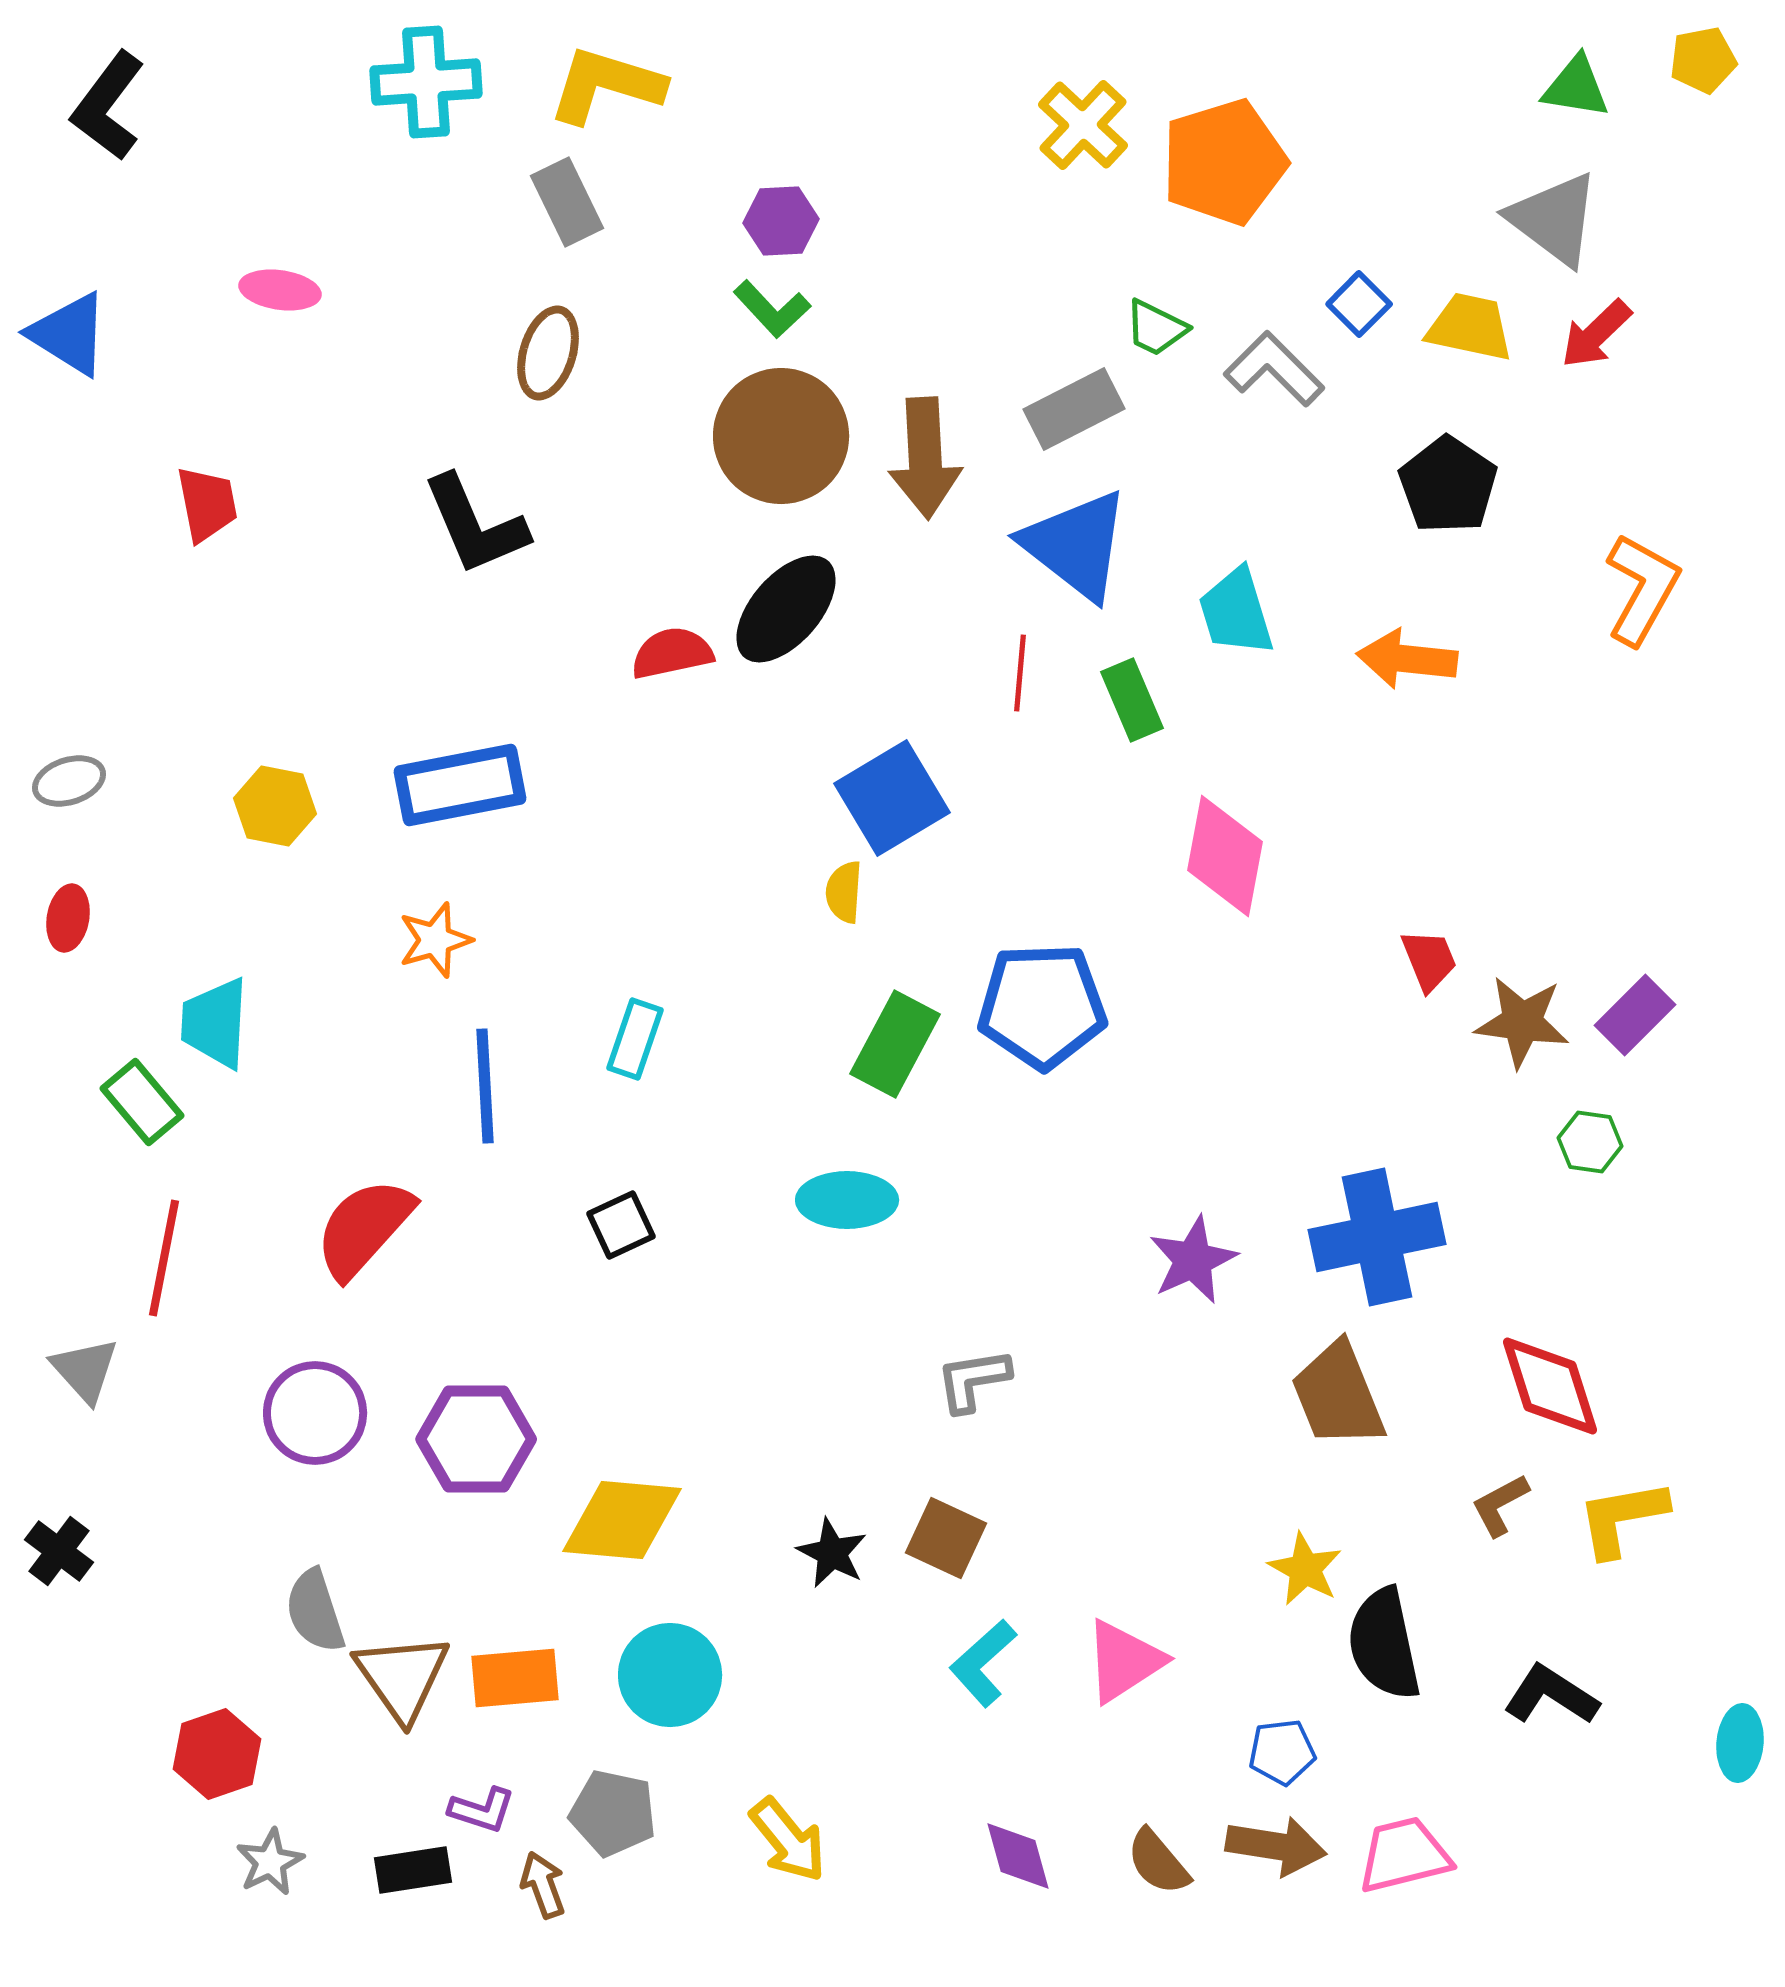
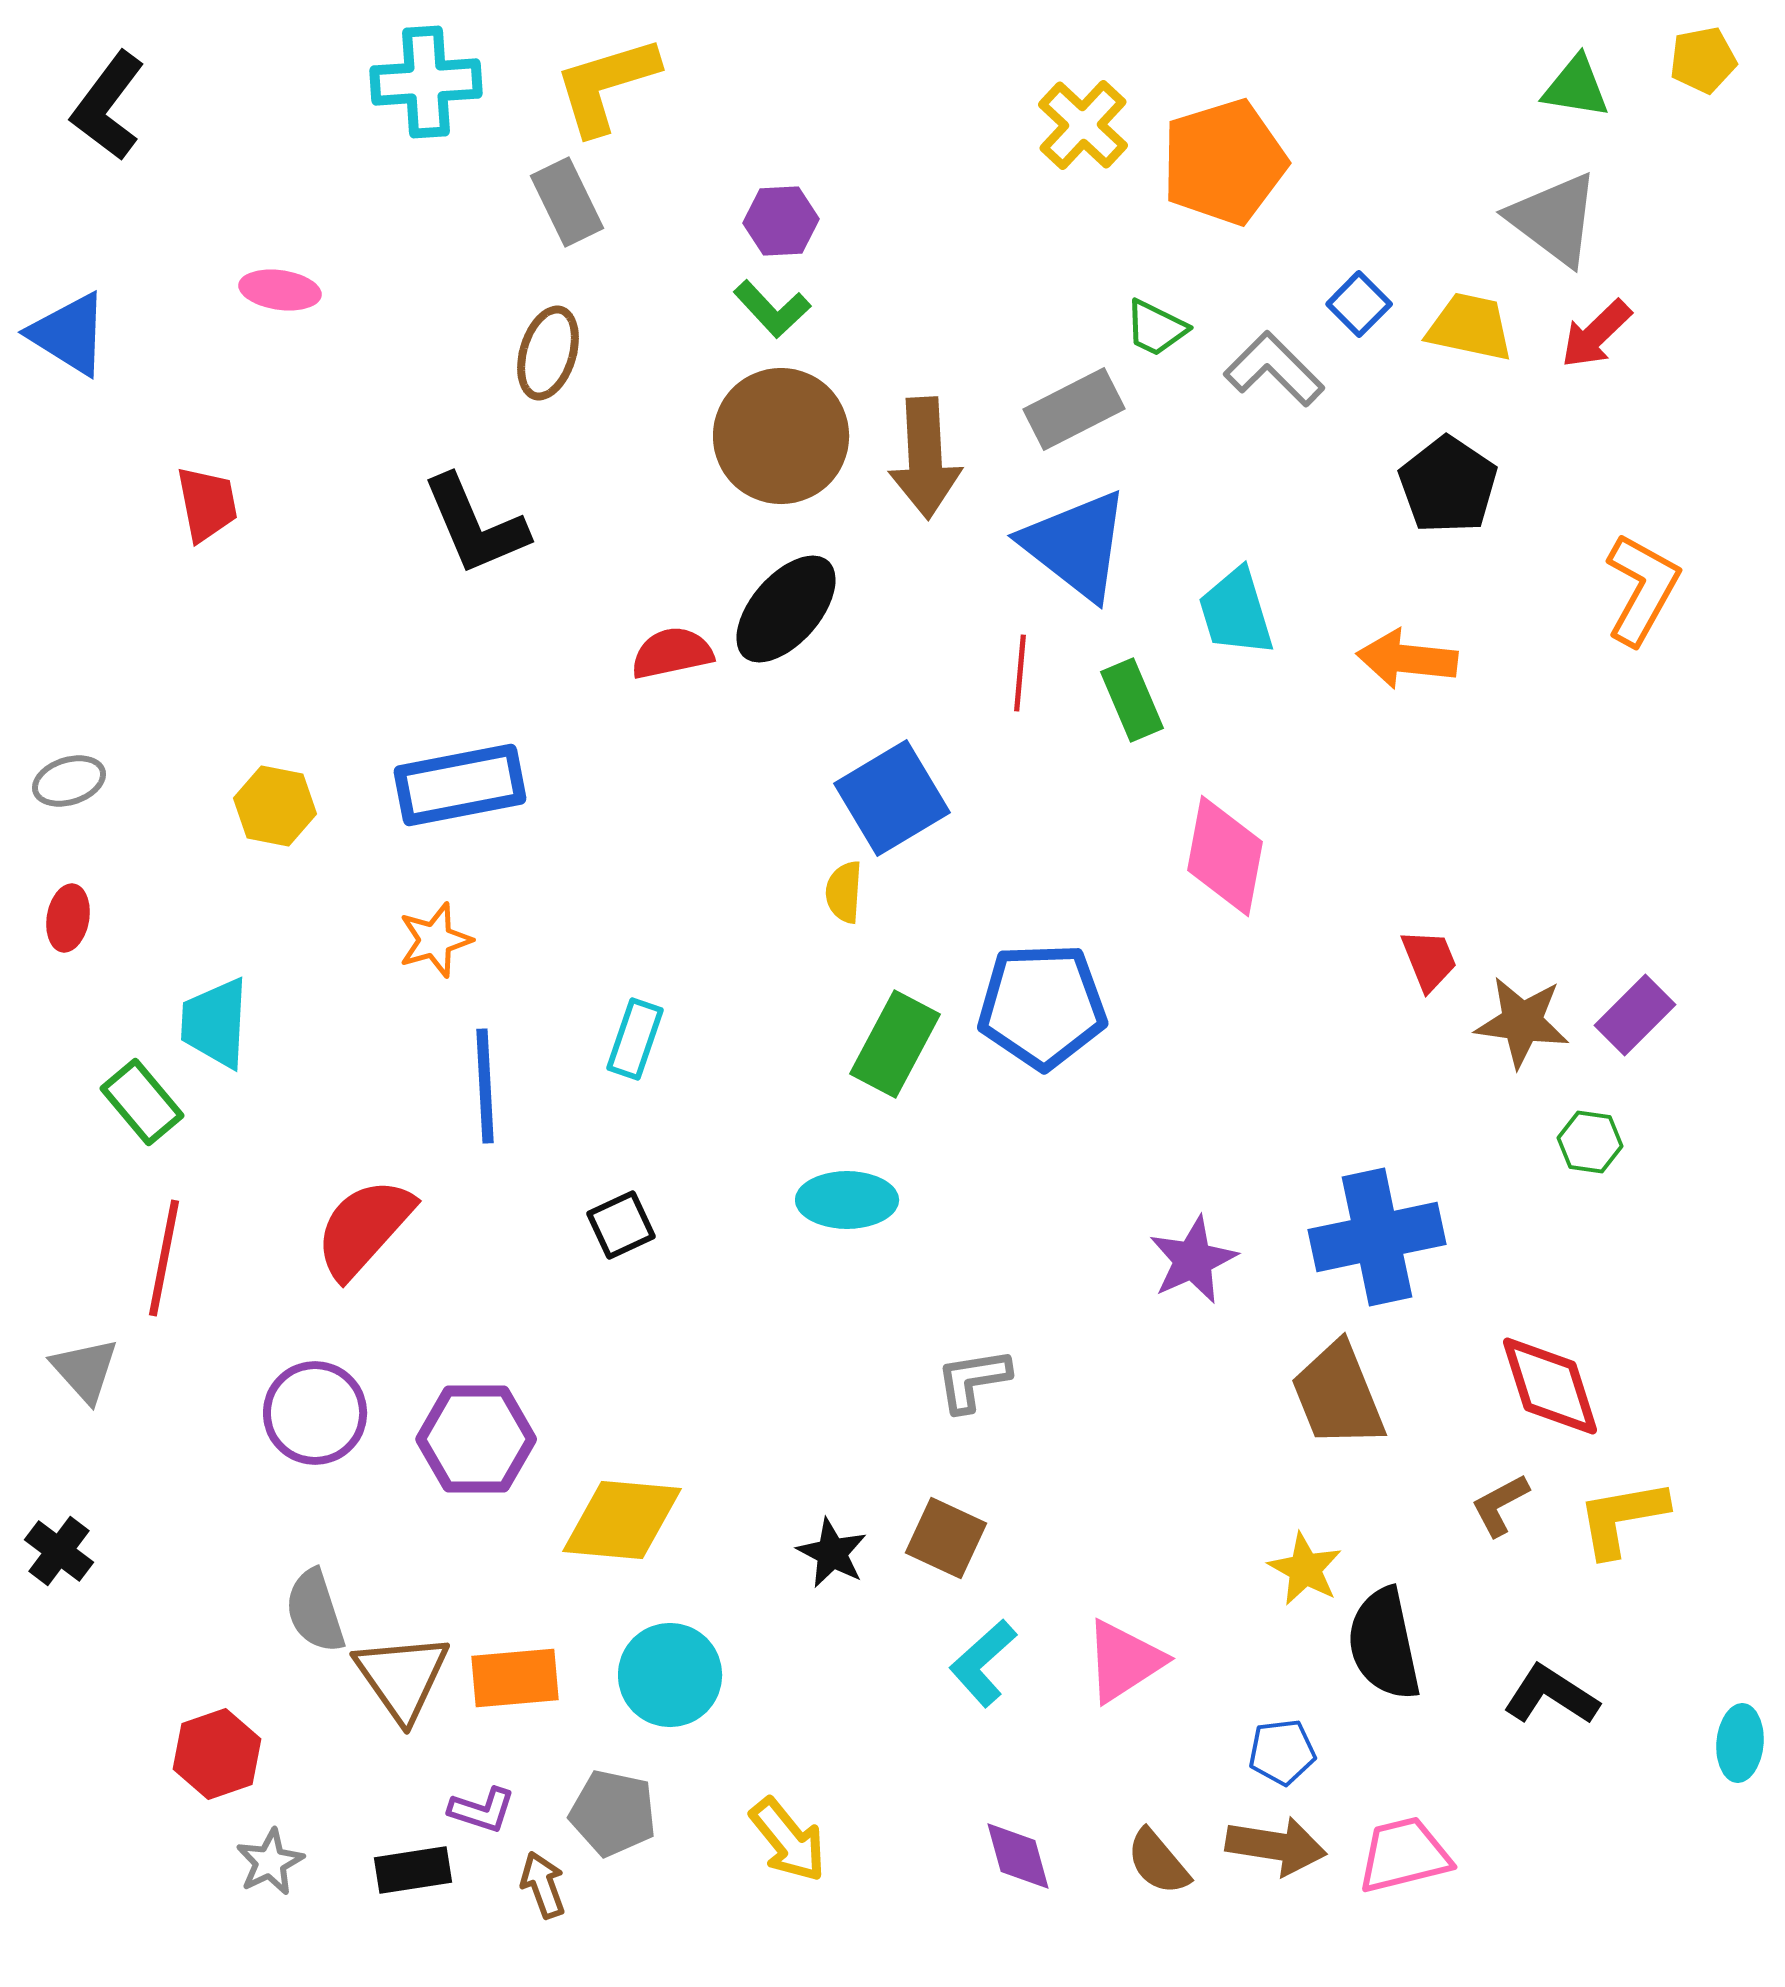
yellow L-shape at (606, 85): rotated 34 degrees counterclockwise
